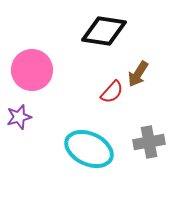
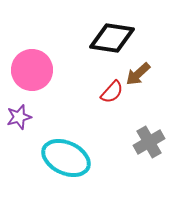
black diamond: moved 8 px right, 7 px down
brown arrow: rotated 16 degrees clockwise
gray cross: rotated 20 degrees counterclockwise
cyan ellipse: moved 23 px left, 9 px down
